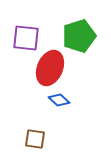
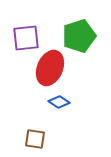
purple square: rotated 12 degrees counterclockwise
blue diamond: moved 2 px down; rotated 10 degrees counterclockwise
